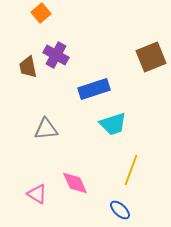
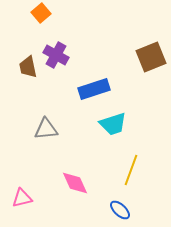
pink triangle: moved 15 px left, 4 px down; rotated 45 degrees counterclockwise
